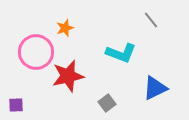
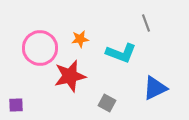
gray line: moved 5 px left, 3 px down; rotated 18 degrees clockwise
orange star: moved 15 px right, 11 px down; rotated 12 degrees clockwise
pink circle: moved 4 px right, 4 px up
red star: moved 2 px right
gray square: rotated 24 degrees counterclockwise
